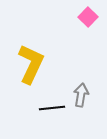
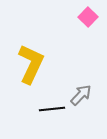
gray arrow: rotated 35 degrees clockwise
black line: moved 1 px down
